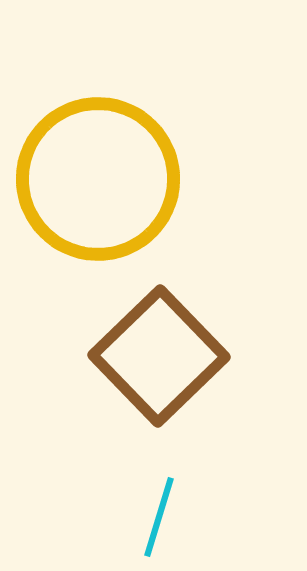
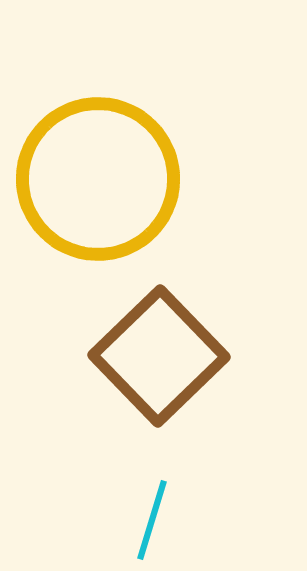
cyan line: moved 7 px left, 3 px down
